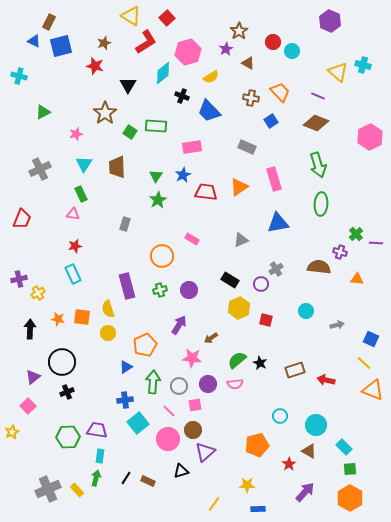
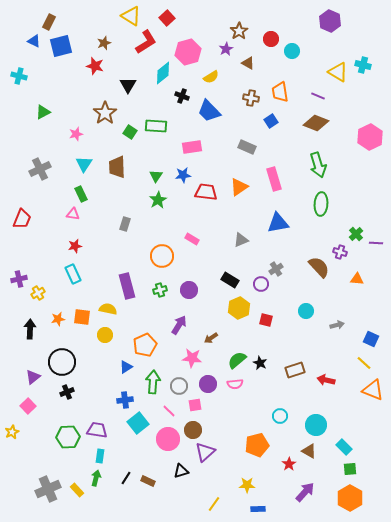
red circle at (273, 42): moved 2 px left, 3 px up
yellow triangle at (338, 72): rotated 10 degrees counterclockwise
orange trapezoid at (280, 92): rotated 145 degrees counterclockwise
blue star at (183, 175): rotated 21 degrees clockwise
brown semicircle at (319, 267): rotated 40 degrees clockwise
yellow semicircle at (108, 309): rotated 120 degrees clockwise
orange star at (58, 319): rotated 24 degrees counterclockwise
yellow circle at (108, 333): moved 3 px left, 2 px down
